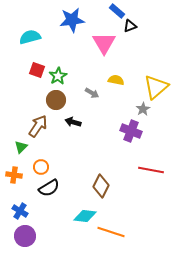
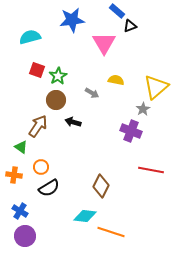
green triangle: rotated 40 degrees counterclockwise
